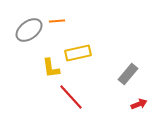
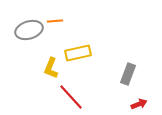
orange line: moved 2 px left
gray ellipse: rotated 20 degrees clockwise
yellow L-shape: rotated 30 degrees clockwise
gray rectangle: rotated 20 degrees counterclockwise
